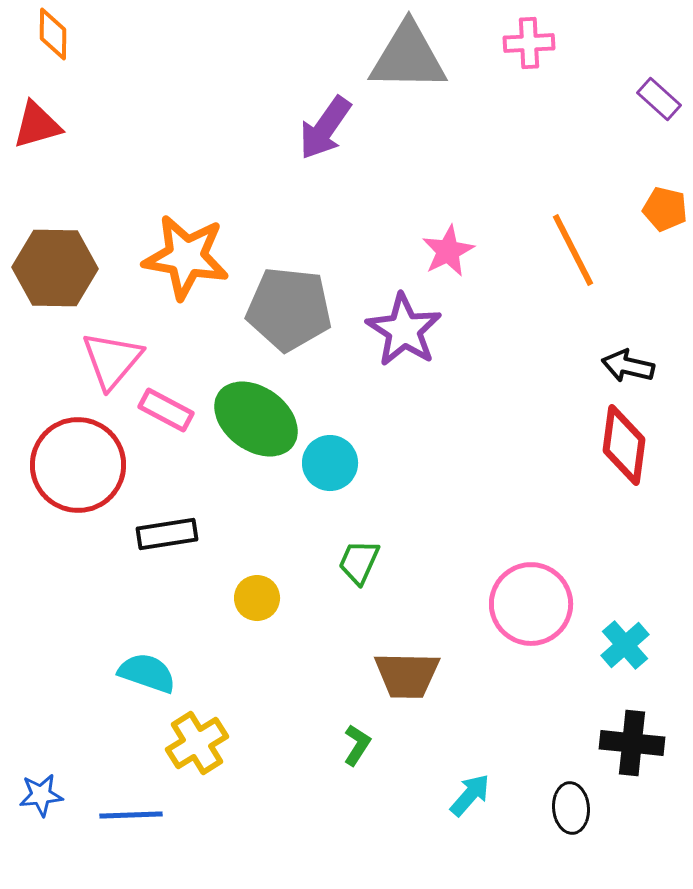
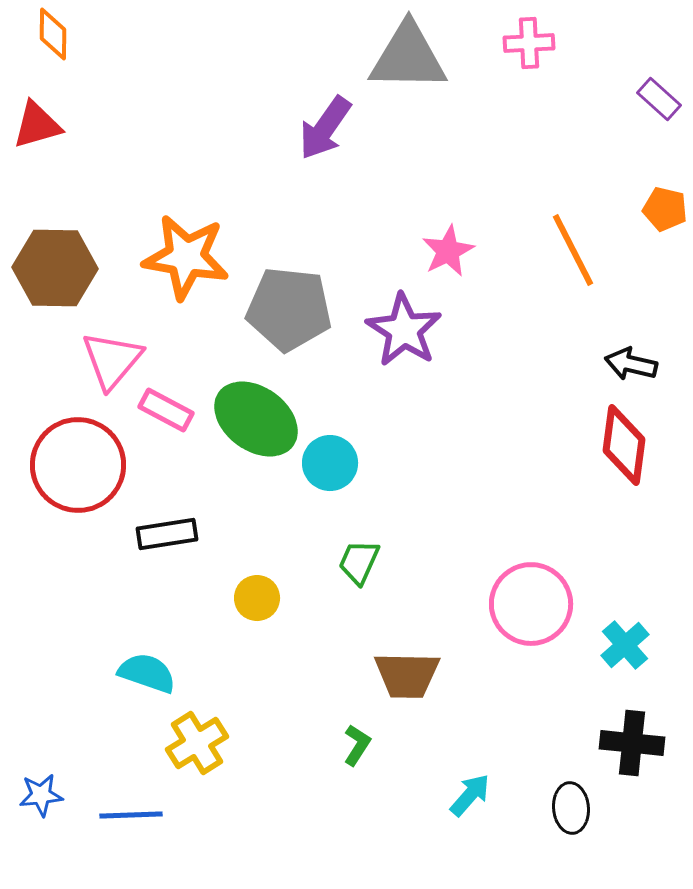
black arrow: moved 3 px right, 2 px up
